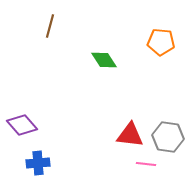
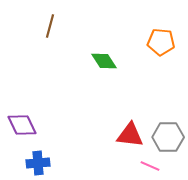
green diamond: moved 1 px down
purple diamond: rotated 16 degrees clockwise
gray hexagon: rotated 8 degrees counterclockwise
pink line: moved 4 px right, 2 px down; rotated 18 degrees clockwise
